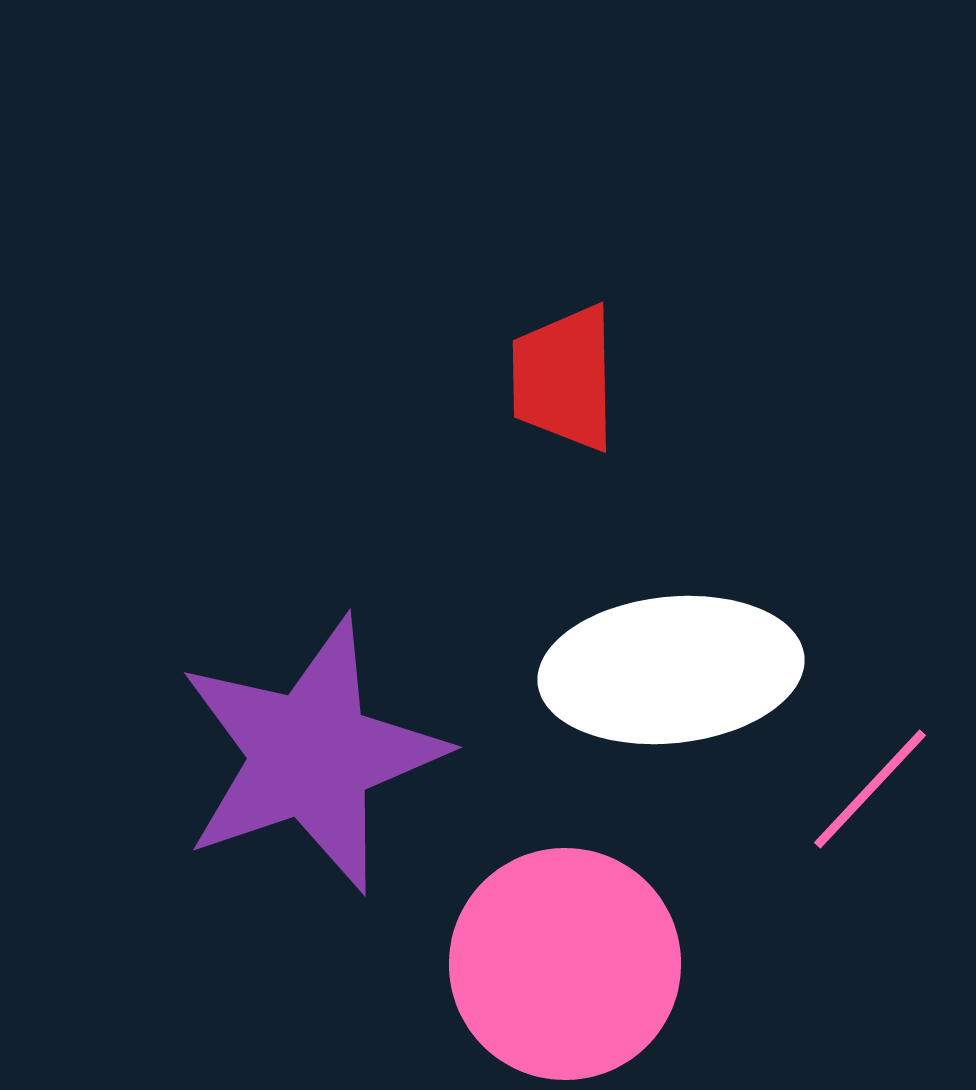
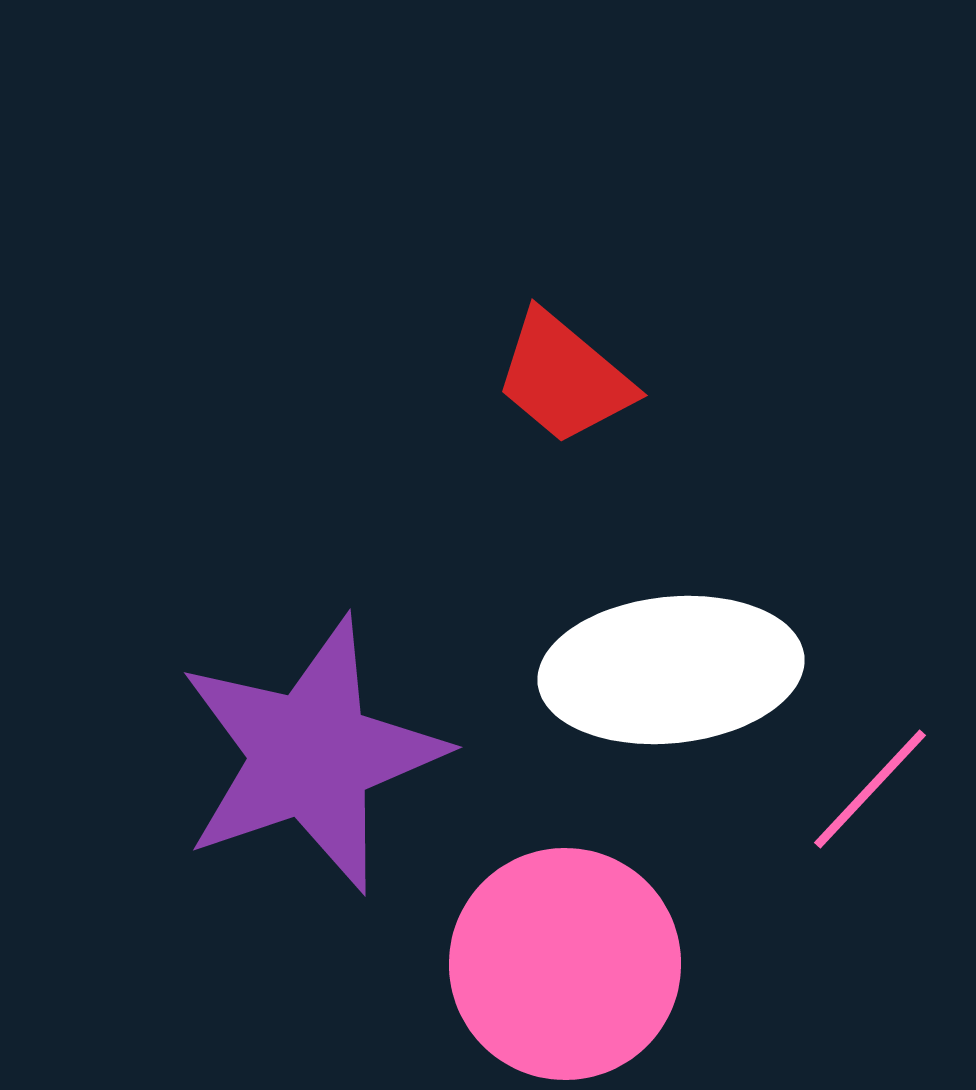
red trapezoid: rotated 49 degrees counterclockwise
